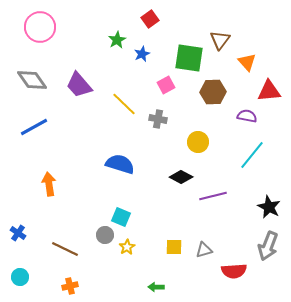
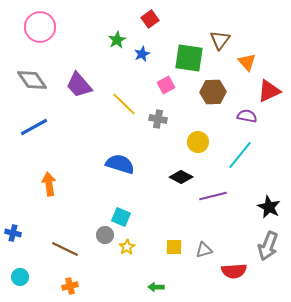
red triangle: rotated 20 degrees counterclockwise
cyan line: moved 12 px left
blue cross: moved 5 px left; rotated 21 degrees counterclockwise
